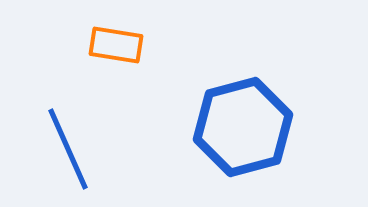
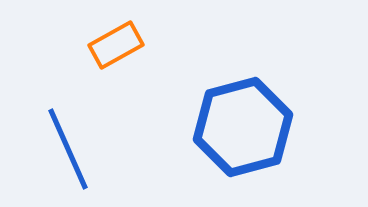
orange rectangle: rotated 38 degrees counterclockwise
